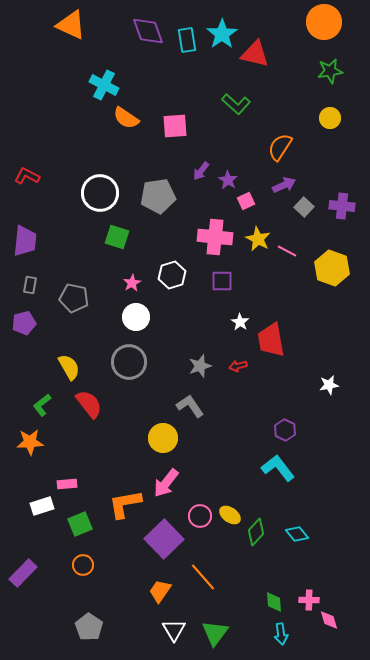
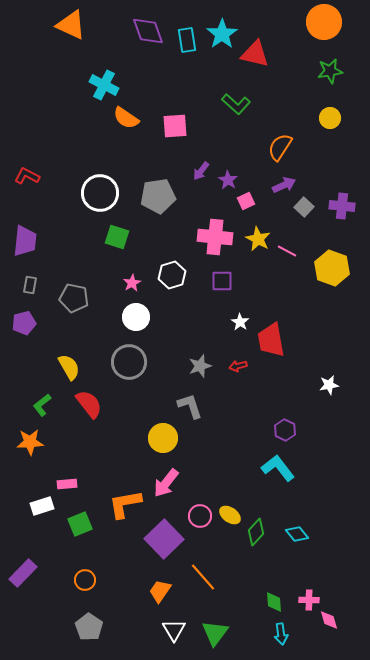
gray L-shape at (190, 406): rotated 16 degrees clockwise
orange circle at (83, 565): moved 2 px right, 15 px down
